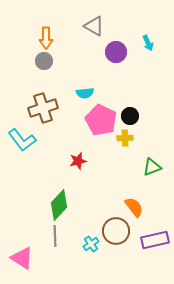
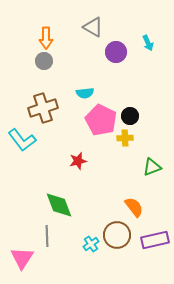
gray triangle: moved 1 px left, 1 px down
green diamond: rotated 64 degrees counterclockwise
brown circle: moved 1 px right, 4 px down
gray line: moved 8 px left
pink triangle: rotated 30 degrees clockwise
